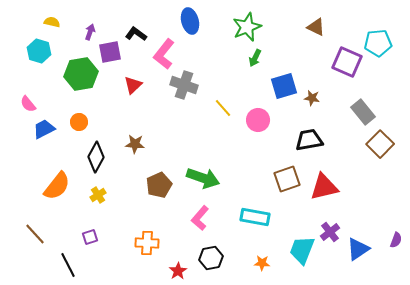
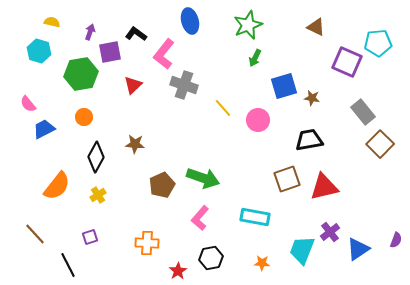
green star at (247, 27): moved 1 px right, 2 px up
orange circle at (79, 122): moved 5 px right, 5 px up
brown pentagon at (159, 185): moved 3 px right
